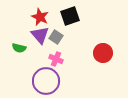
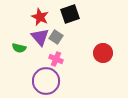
black square: moved 2 px up
purple triangle: moved 2 px down
